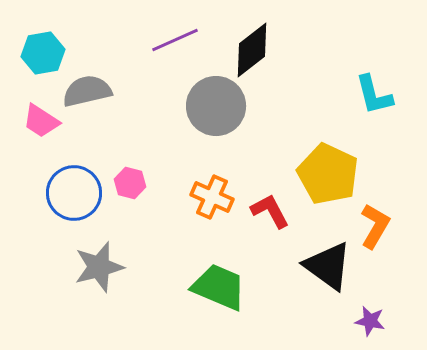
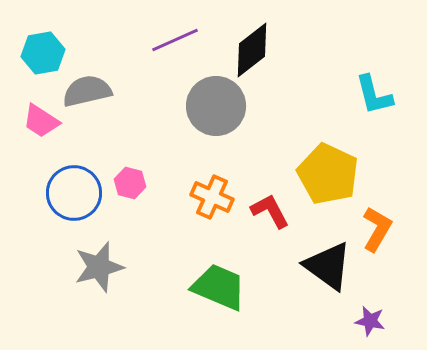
orange L-shape: moved 2 px right, 3 px down
